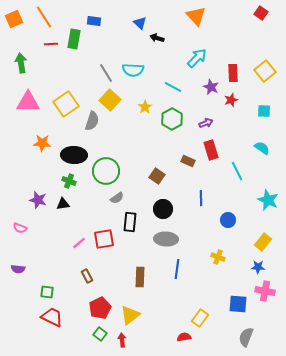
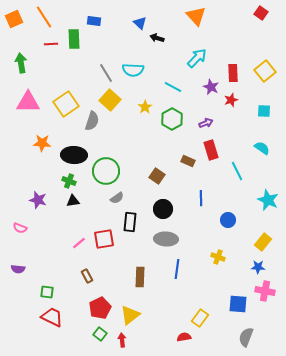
green rectangle at (74, 39): rotated 12 degrees counterclockwise
black triangle at (63, 204): moved 10 px right, 3 px up
